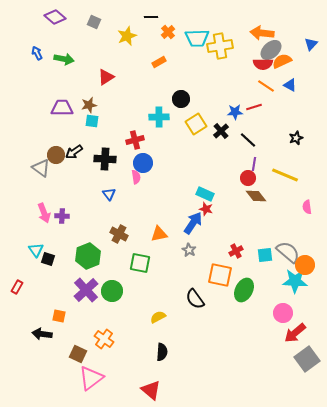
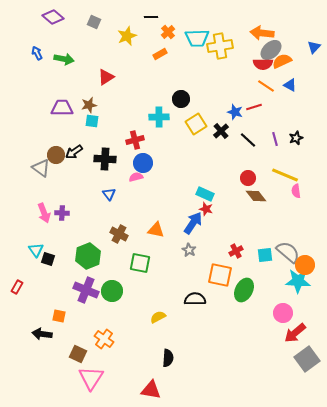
purple diamond at (55, 17): moved 2 px left
blue triangle at (311, 44): moved 3 px right, 3 px down
orange rectangle at (159, 62): moved 1 px right, 8 px up
blue star at (235, 112): rotated 21 degrees clockwise
purple line at (254, 164): moved 21 px right, 25 px up; rotated 24 degrees counterclockwise
pink semicircle at (136, 177): rotated 96 degrees counterclockwise
pink semicircle at (307, 207): moved 11 px left, 16 px up
purple cross at (62, 216): moved 3 px up
orange triangle at (159, 234): moved 3 px left, 4 px up; rotated 24 degrees clockwise
cyan star at (295, 281): moved 3 px right
purple cross at (86, 290): rotated 25 degrees counterclockwise
black semicircle at (195, 299): rotated 125 degrees clockwise
black semicircle at (162, 352): moved 6 px right, 6 px down
pink triangle at (91, 378): rotated 20 degrees counterclockwise
red triangle at (151, 390): rotated 30 degrees counterclockwise
